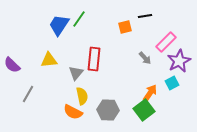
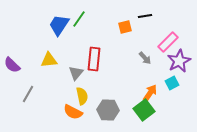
pink rectangle: moved 2 px right
